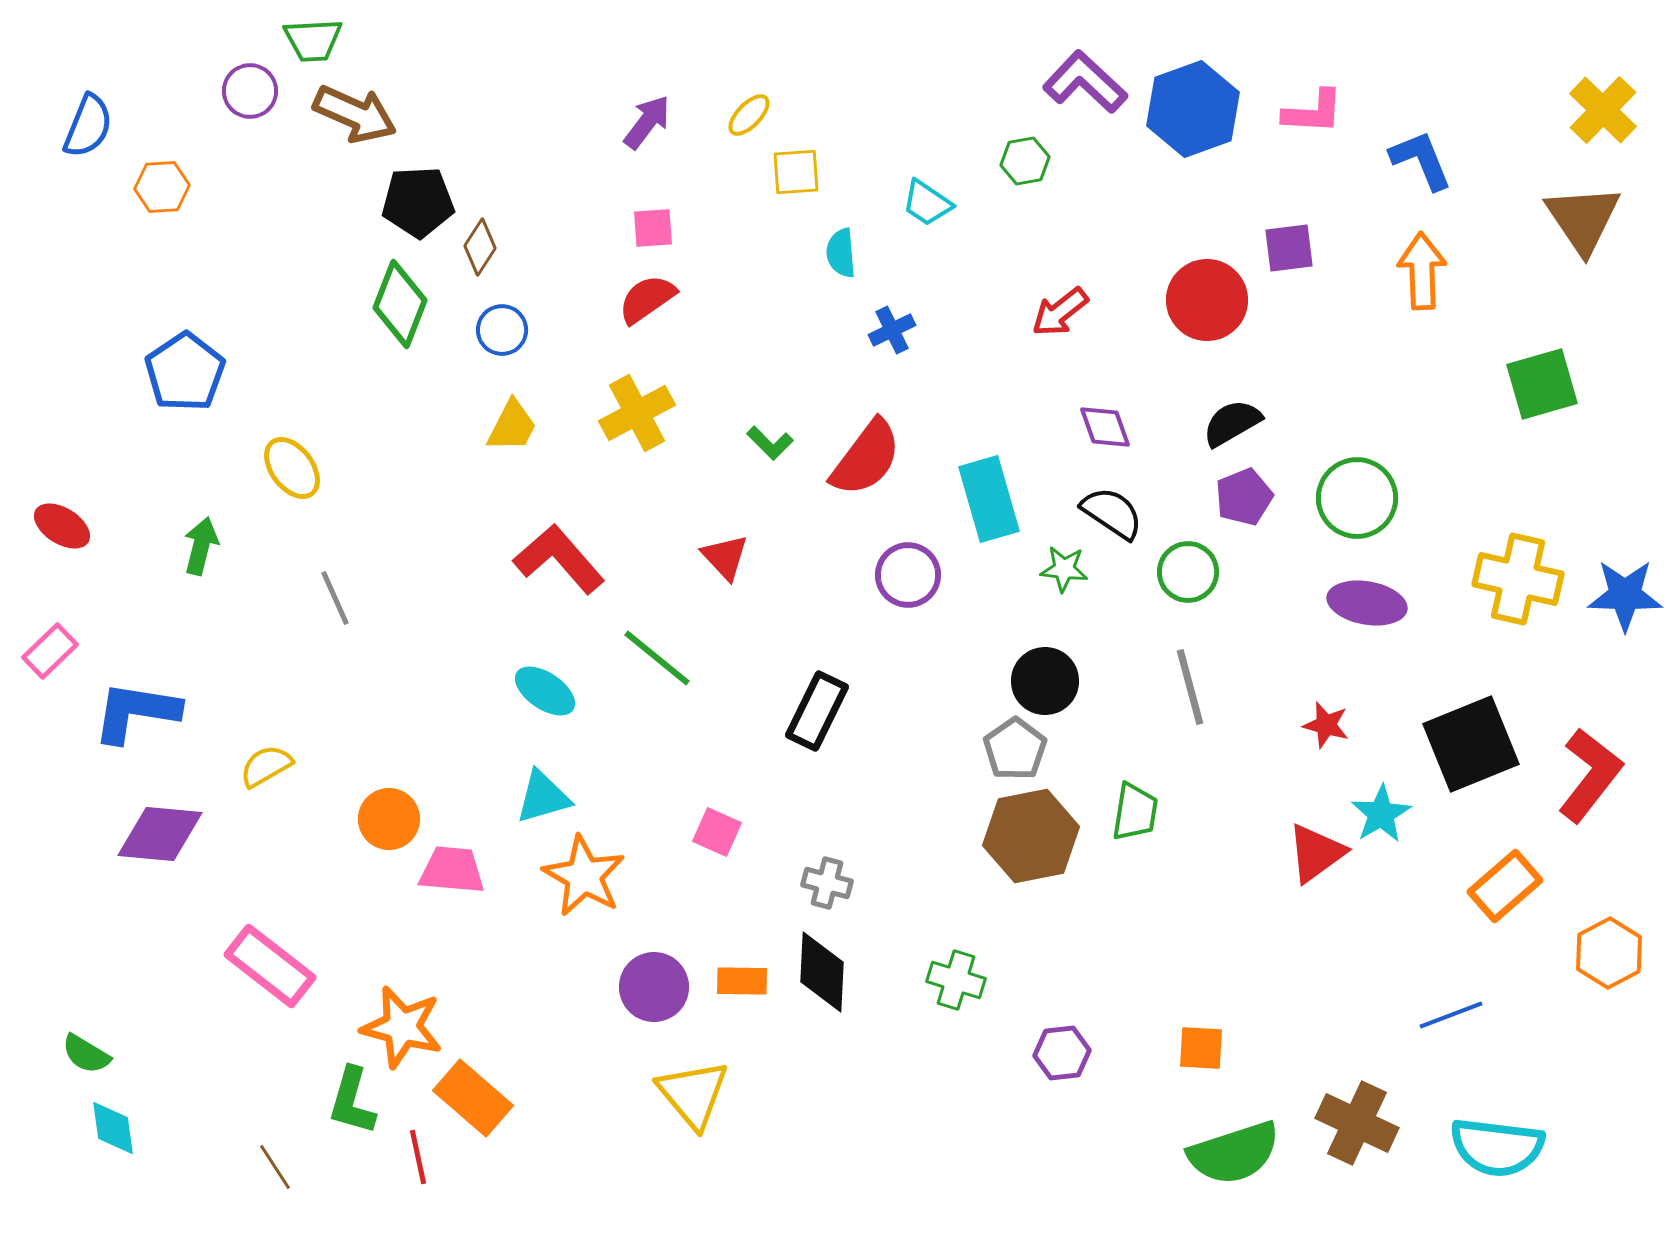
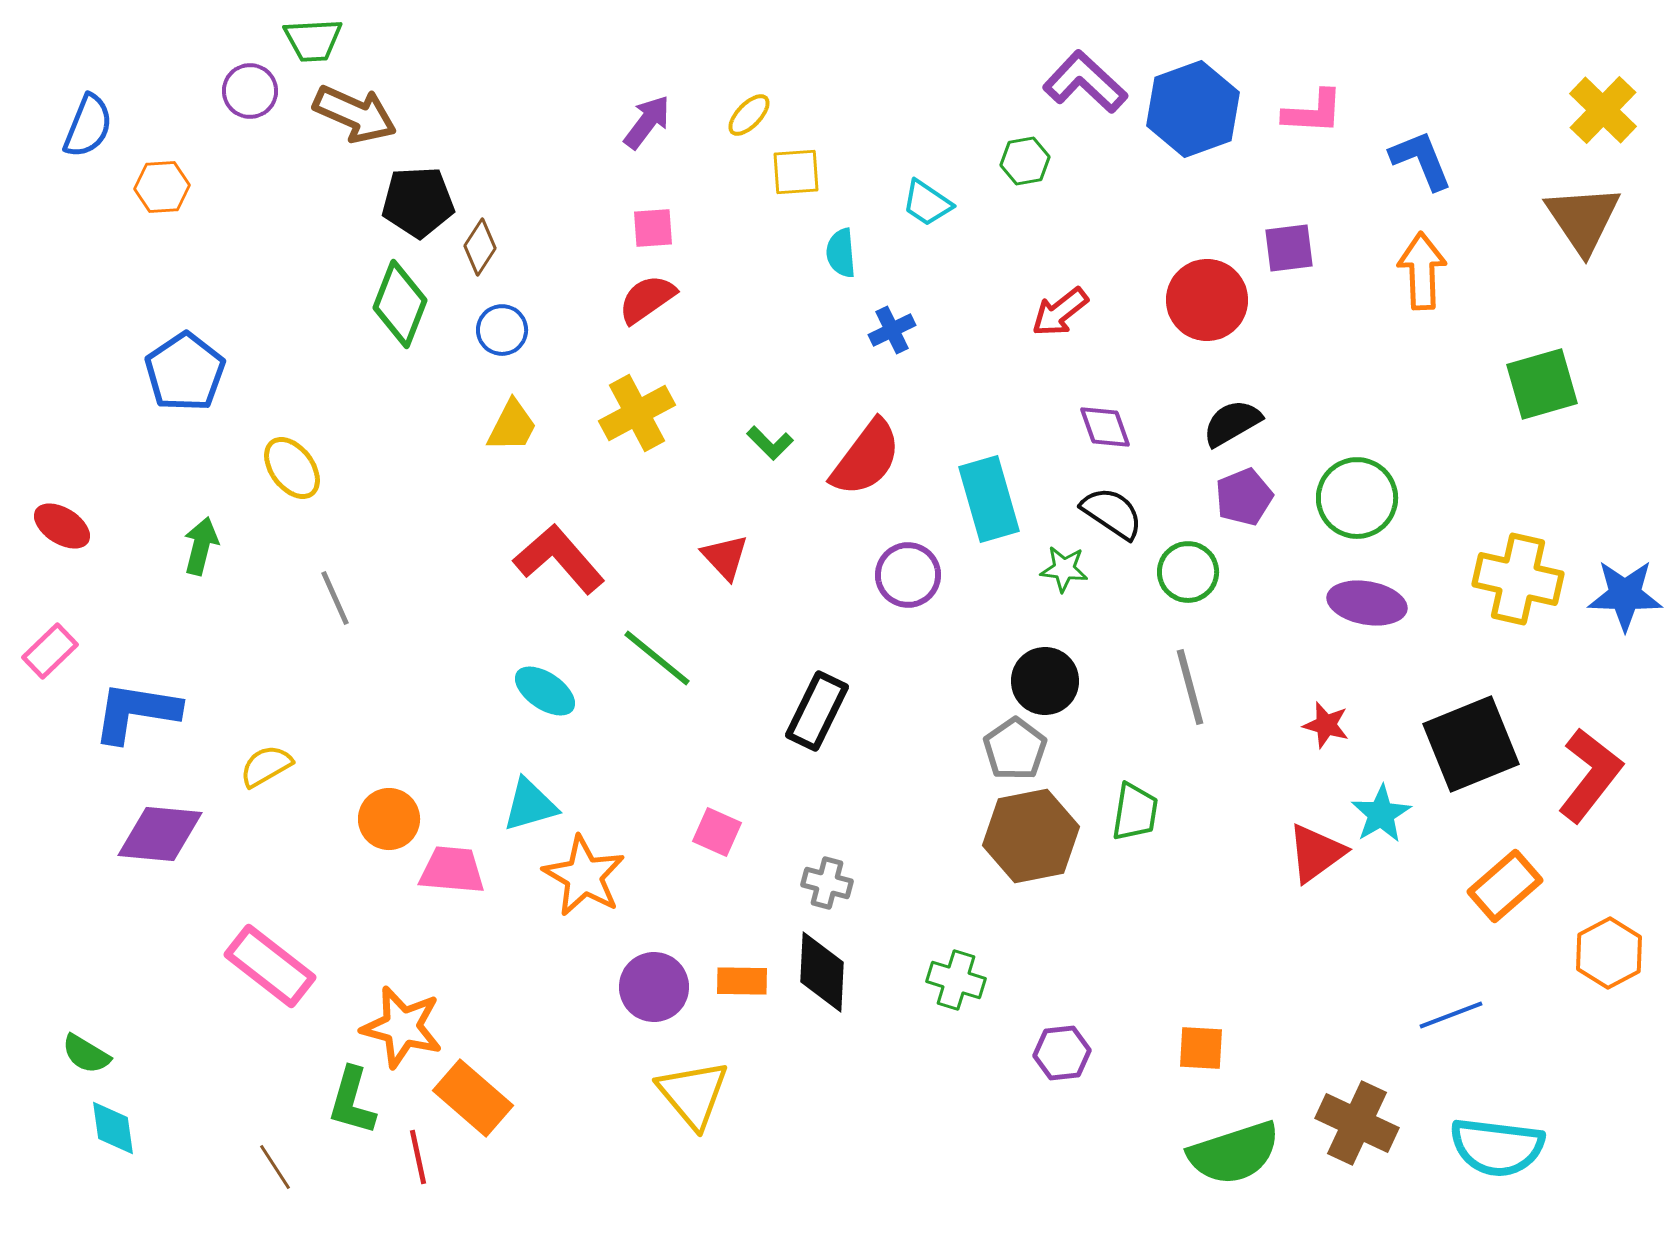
cyan triangle at (543, 797): moved 13 px left, 8 px down
